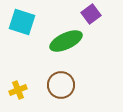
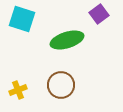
purple square: moved 8 px right
cyan square: moved 3 px up
green ellipse: moved 1 px right, 1 px up; rotated 8 degrees clockwise
